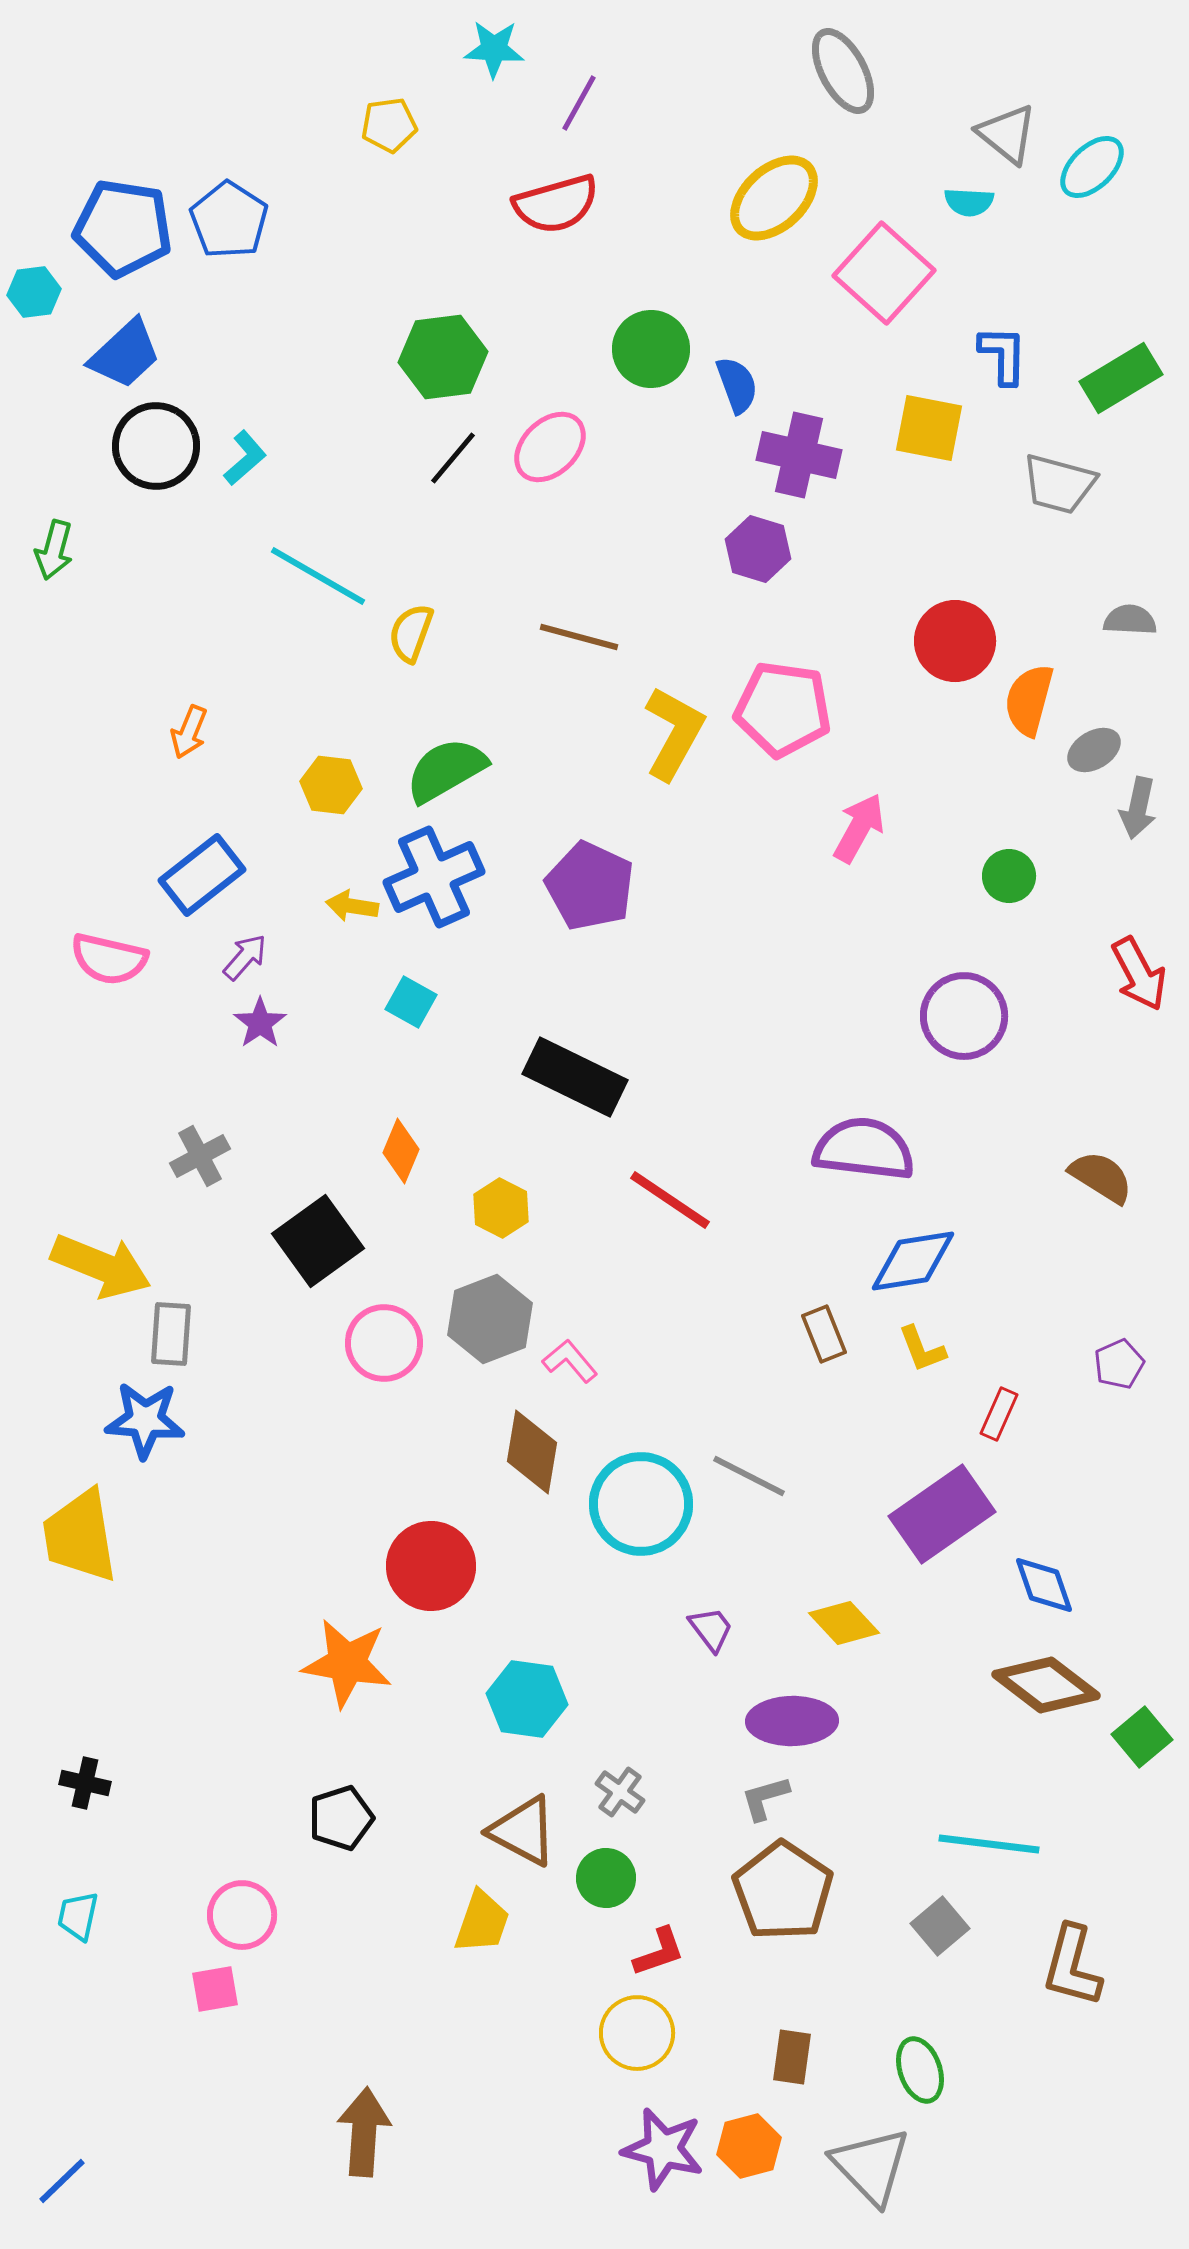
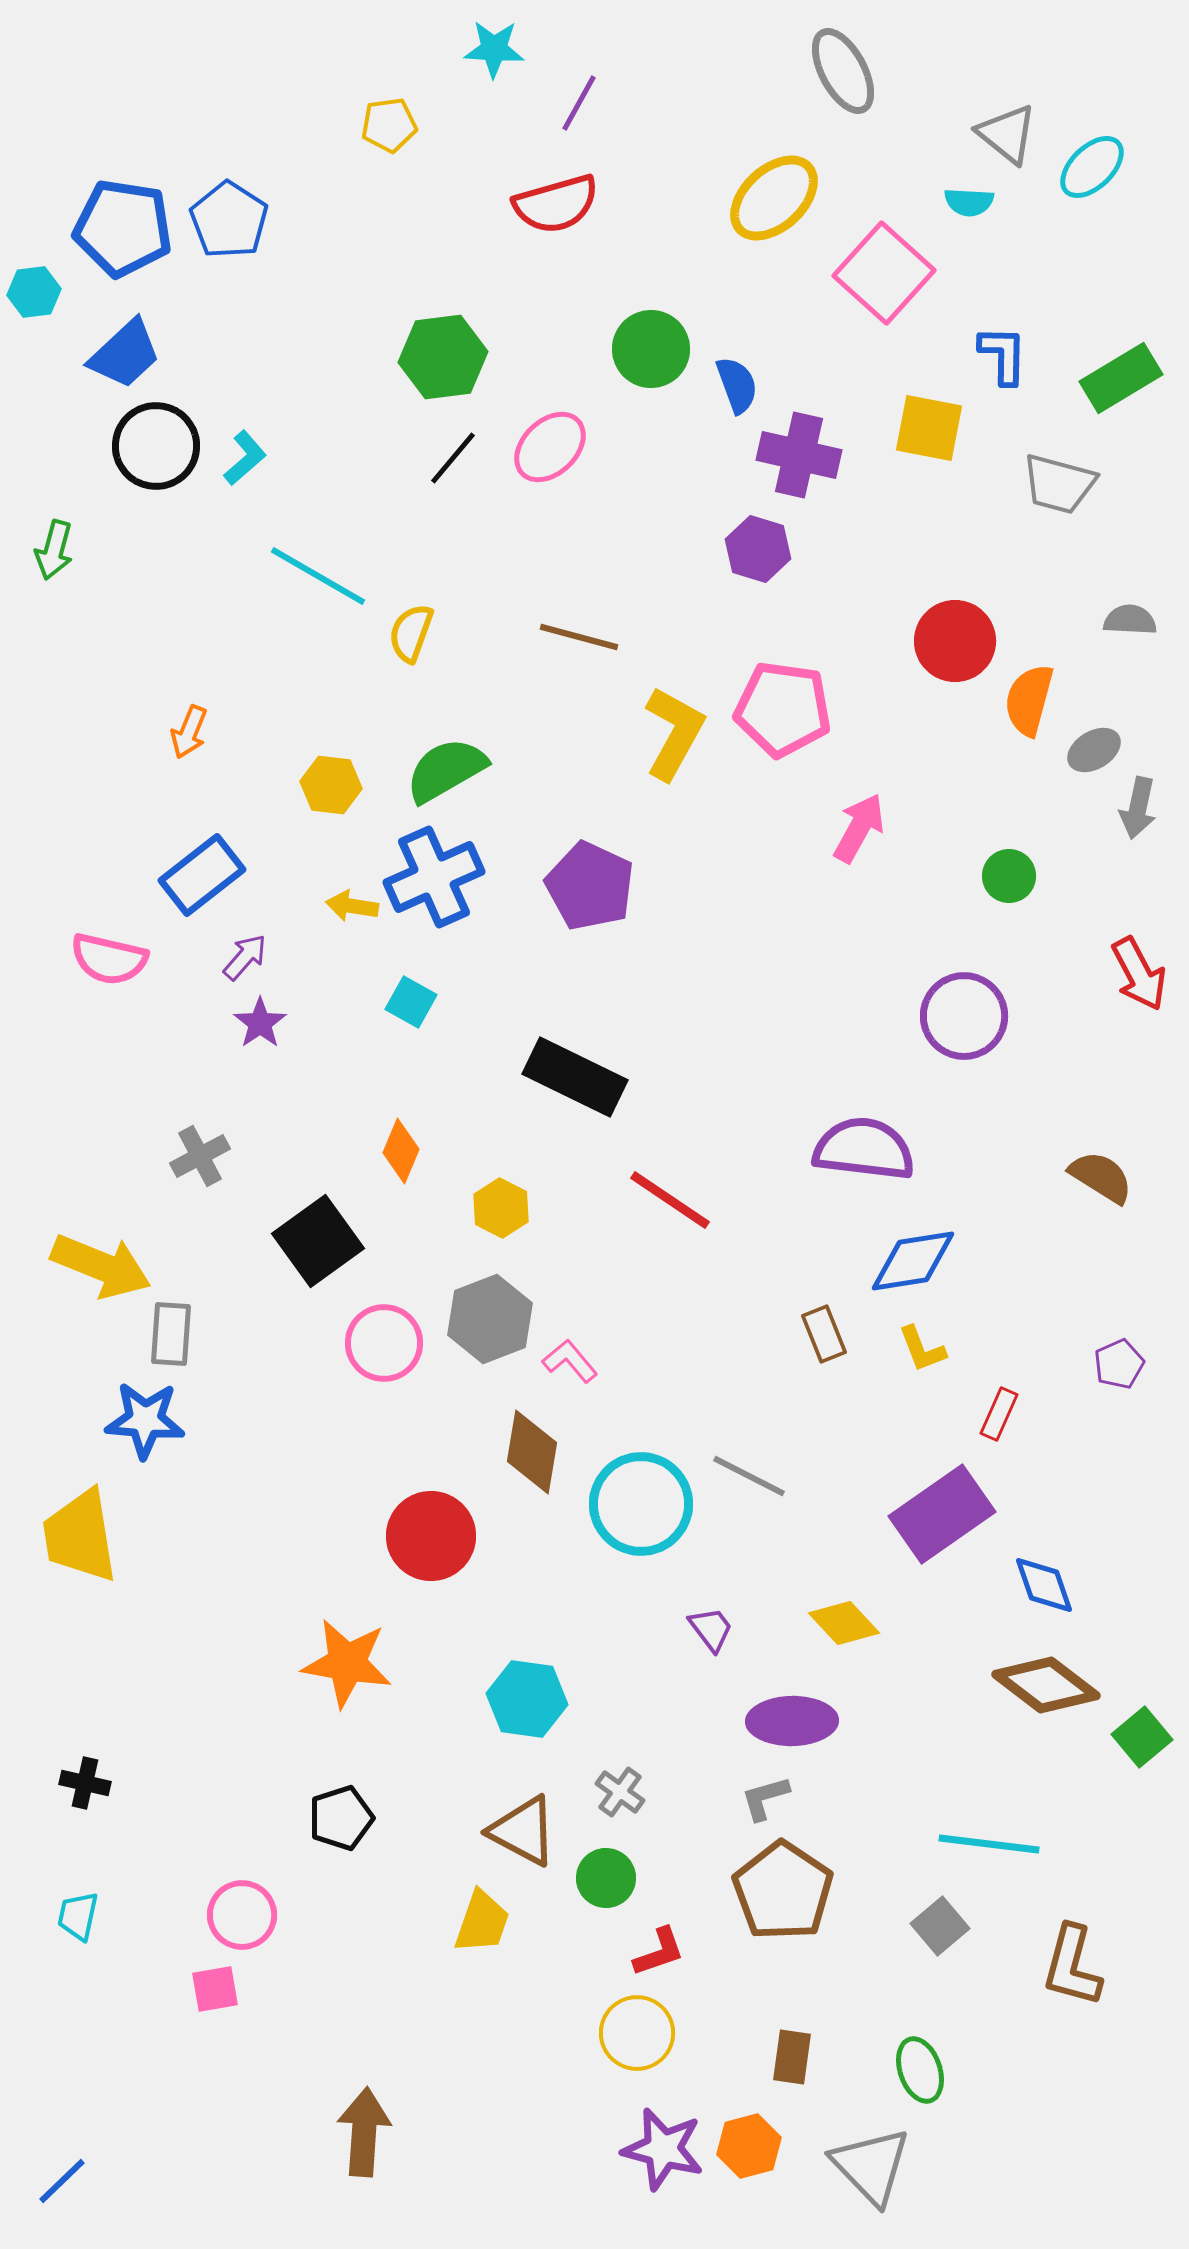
red circle at (431, 1566): moved 30 px up
